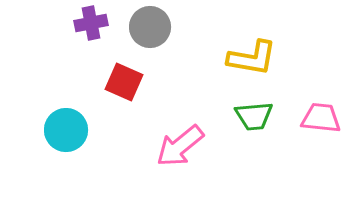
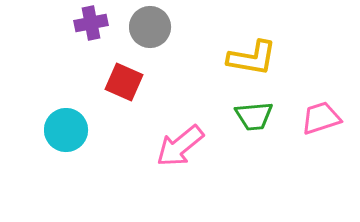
pink trapezoid: rotated 24 degrees counterclockwise
